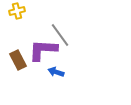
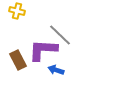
yellow cross: rotated 28 degrees clockwise
gray line: rotated 10 degrees counterclockwise
blue arrow: moved 2 px up
